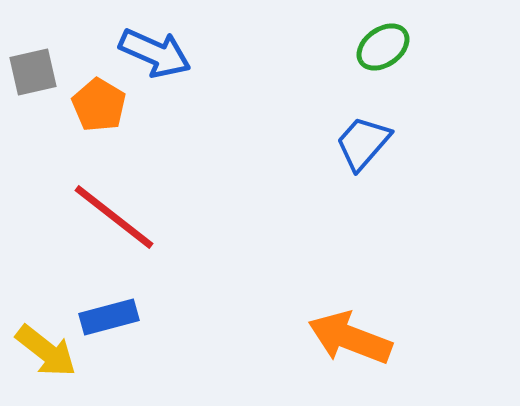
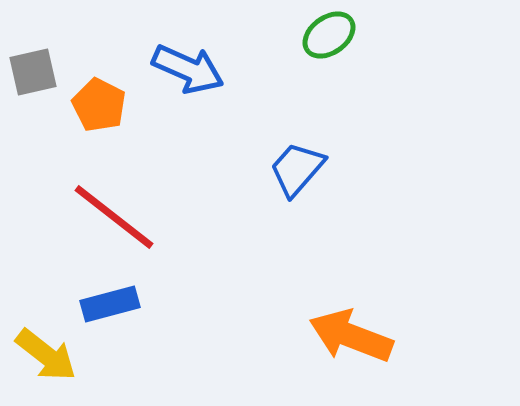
green ellipse: moved 54 px left, 12 px up
blue arrow: moved 33 px right, 16 px down
orange pentagon: rotated 4 degrees counterclockwise
blue trapezoid: moved 66 px left, 26 px down
blue rectangle: moved 1 px right, 13 px up
orange arrow: moved 1 px right, 2 px up
yellow arrow: moved 4 px down
